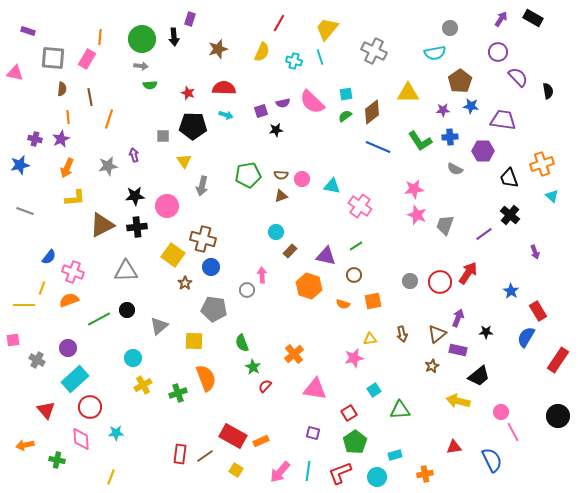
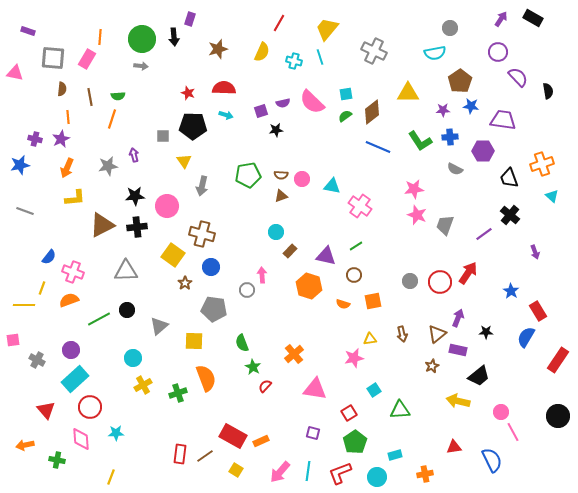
green semicircle at (150, 85): moved 32 px left, 11 px down
orange line at (109, 119): moved 3 px right
brown cross at (203, 239): moved 1 px left, 5 px up
purple circle at (68, 348): moved 3 px right, 2 px down
